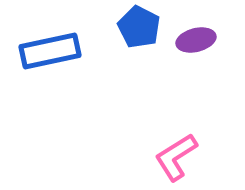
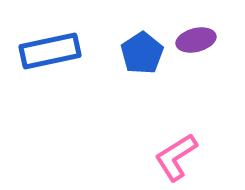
blue pentagon: moved 3 px right, 26 px down; rotated 12 degrees clockwise
